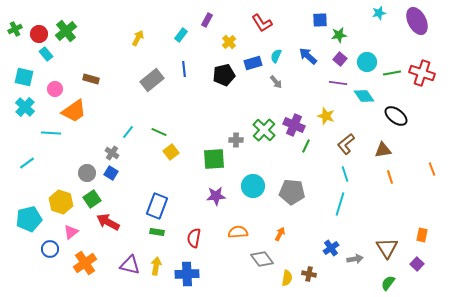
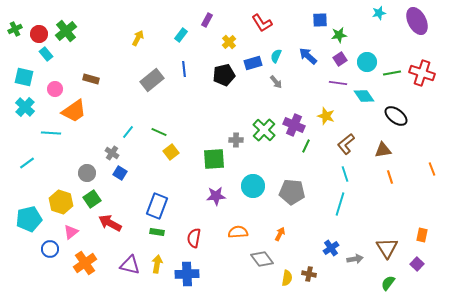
purple square at (340, 59): rotated 16 degrees clockwise
blue square at (111, 173): moved 9 px right
red arrow at (108, 222): moved 2 px right, 1 px down
yellow arrow at (156, 266): moved 1 px right, 2 px up
